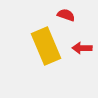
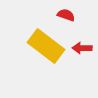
yellow rectangle: rotated 30 degrees counterclockwise
